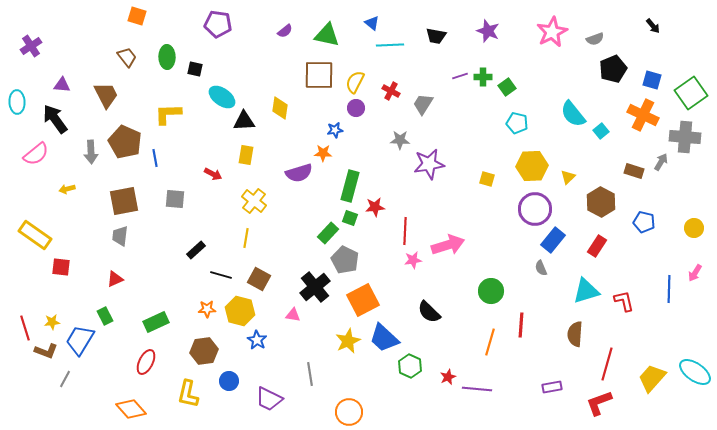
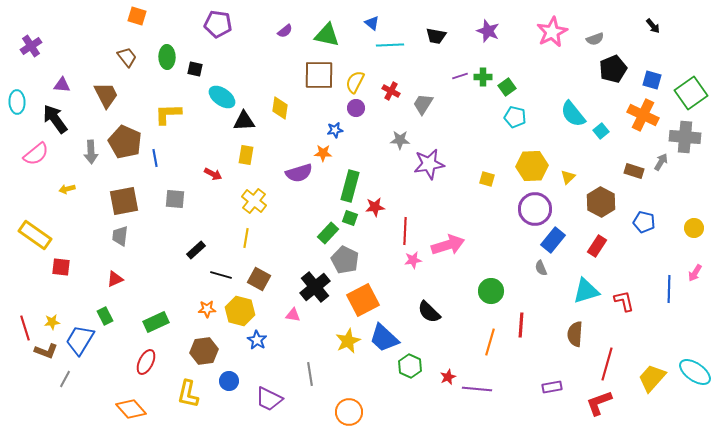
cyan pentagon at (517, 123): moved 2 px left, 6 px up
